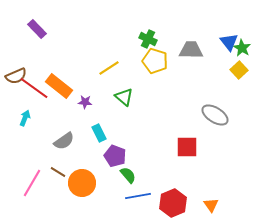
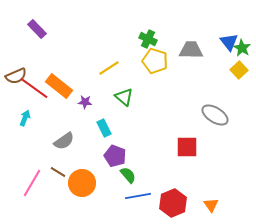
cyan rectangle: moved 5 px right, 5 px up
